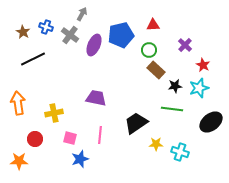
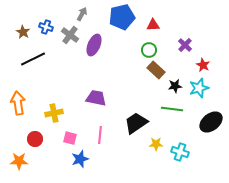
blue pentagon: moved 1 px right, 18 px up
